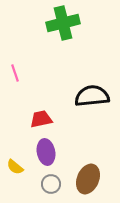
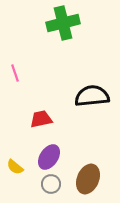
purple ellipse: moved 3 px right, 5 px down; rotated 45 degrees clockwise
